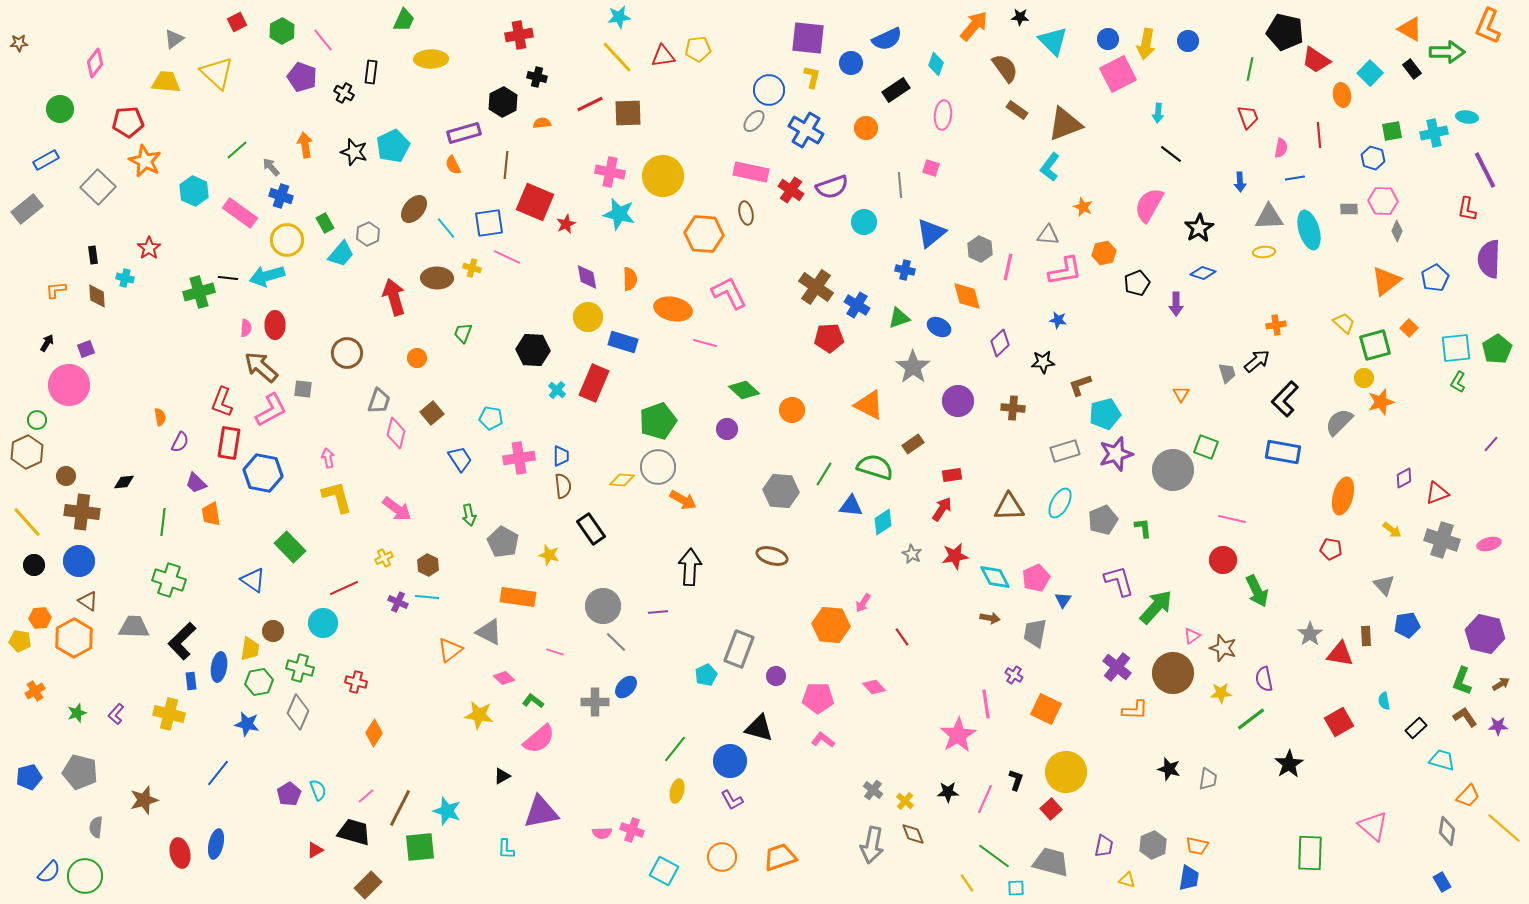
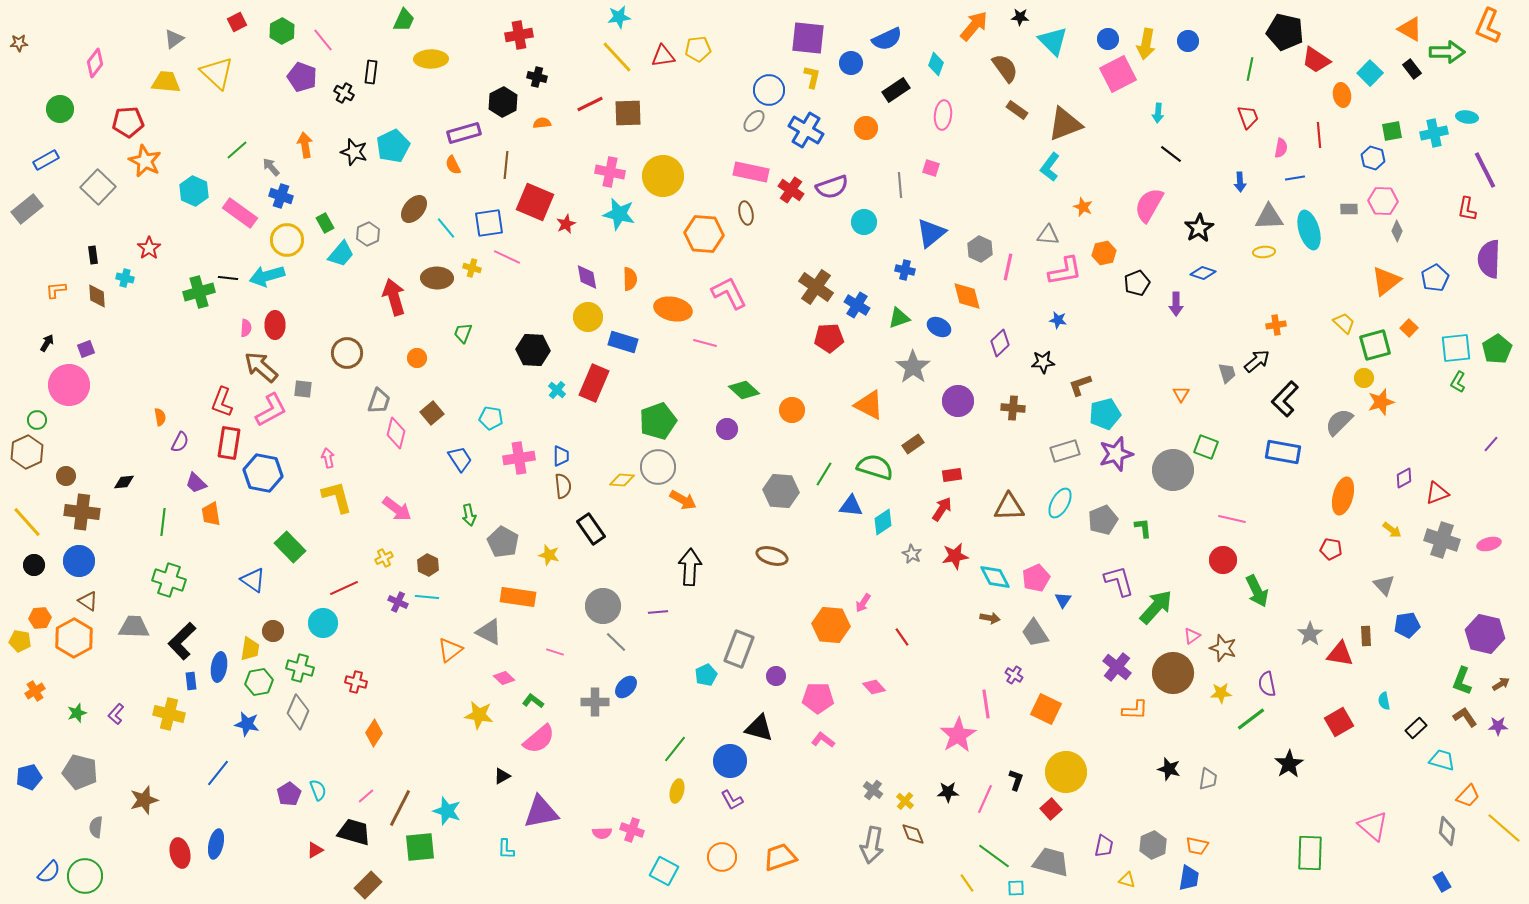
gray trapezoid at (1035, 633): rotated 44 degrees counterclockwise
purple semicircle at (1264, 679): moved 3 px right, 5 px down
